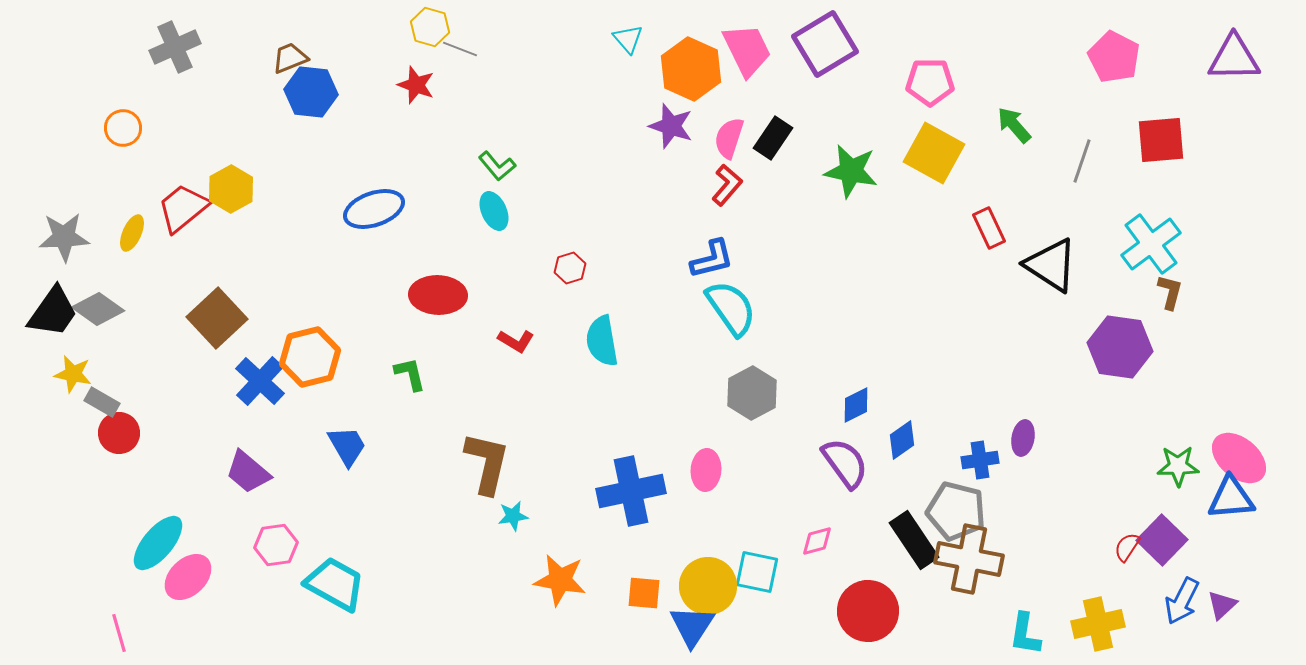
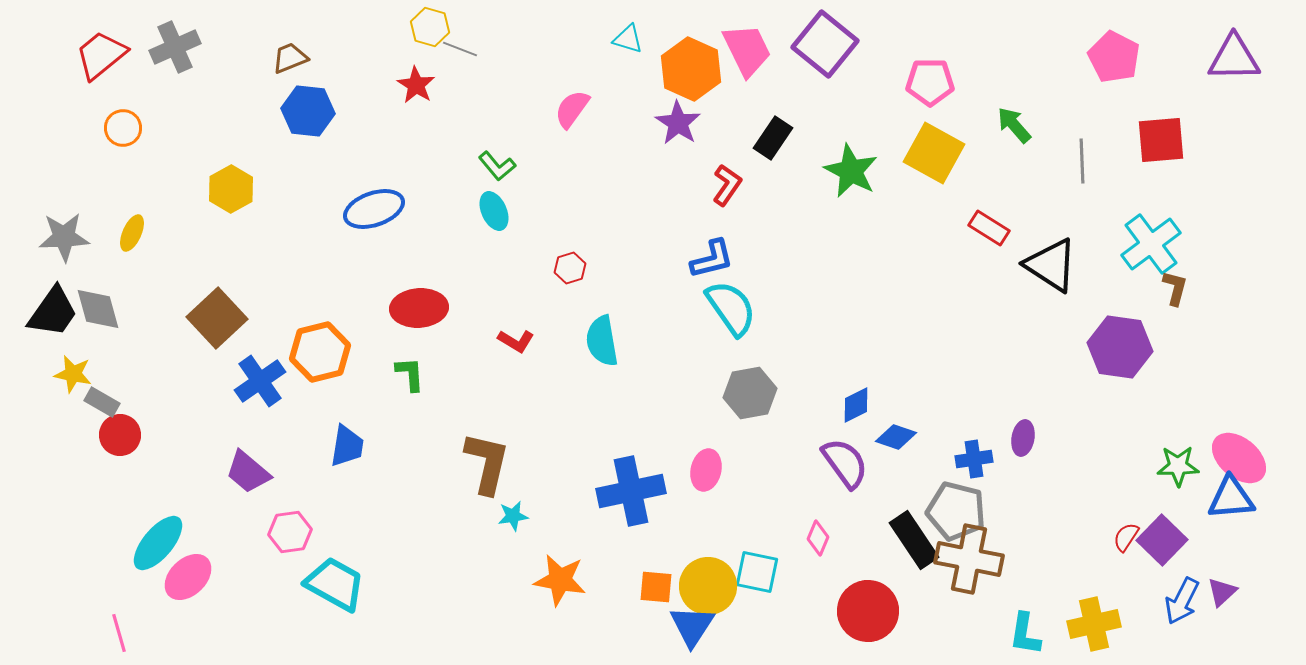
cyan triangle at (628, 39): rotated 32 degrees counterclockwise
purple square at (825, 44): rotated 20 degrees counterclockwise
red star at (416, 85): rotated 12 degrees clockwise
blue hexagon at (311, 92): moved 3 px left, 19 px down
purple star at (671, 126): moved 7 px right, 3 px up; rotated 15 degrees clockwise
pink semicircle at (729, 138): moved 157 px left, 29 px up; rotated 18 degrees clockwise
gray line at (1082, 161): rotated 21 degrees counterclockwise
green star at (851, 171): rotated 16 degrees clockwise
red L-shape at (727, 185): rotated 6 degrees counterclockwise
red trapezoid at (183, 208): moved 82 px left, 153 px up
red rectangle at (989, 228): rotated 33 degrees counterclockwise
brown L-shape at (1170, 292): moved 5 px right, 4 px up
red ellipse at (438, 295): moved 19 px left, 13 px down; rotated 6 degrees counterclockwise
gray diamond at (98, 309): rotated 39 degrees clockwise
orange hexagon at (310, 357): moved 10 px right, 5 px up
green L-shape at (410, 374): rotated 9 degrees clockwise
blue cross at (260, 381): rotated 12 degrees clockwise
gray hexagon at (752, 393): moved 2 px left; rotated 18 degrees clockwise
red circle at (119, 433): moved 1 px right, 2 px down
blue diamond at (902, 440): moved 6 px left, 3 px up; rotated 54 degrees clockwise
blue trapezoid at (347, 446): rotated 39 degrees clockwise
blue cross at (980, 460): moved 6 px left, 1 px up
pink ellipse at (706, 470): rotated 9 degrees clockwise
pink diamond at (817, 541): moved 1 px right, 3 px up; rotated 52 degrees counterclockwise
pink hexagon at (276, 545): moved 14 px right, 13 px up
red semicircle at (1127, 547): moved 1 px left, 10 px up
orange square at (644, 593): moved 12 px right, 6 px up
purple triangle at (1222, 605): moved 13 px up
yellow cross at (1098, 624): moved 4 px left
